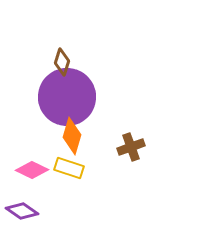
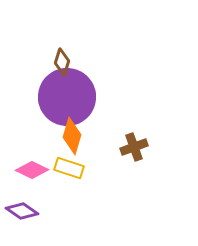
brown cross: moved 3 px right
